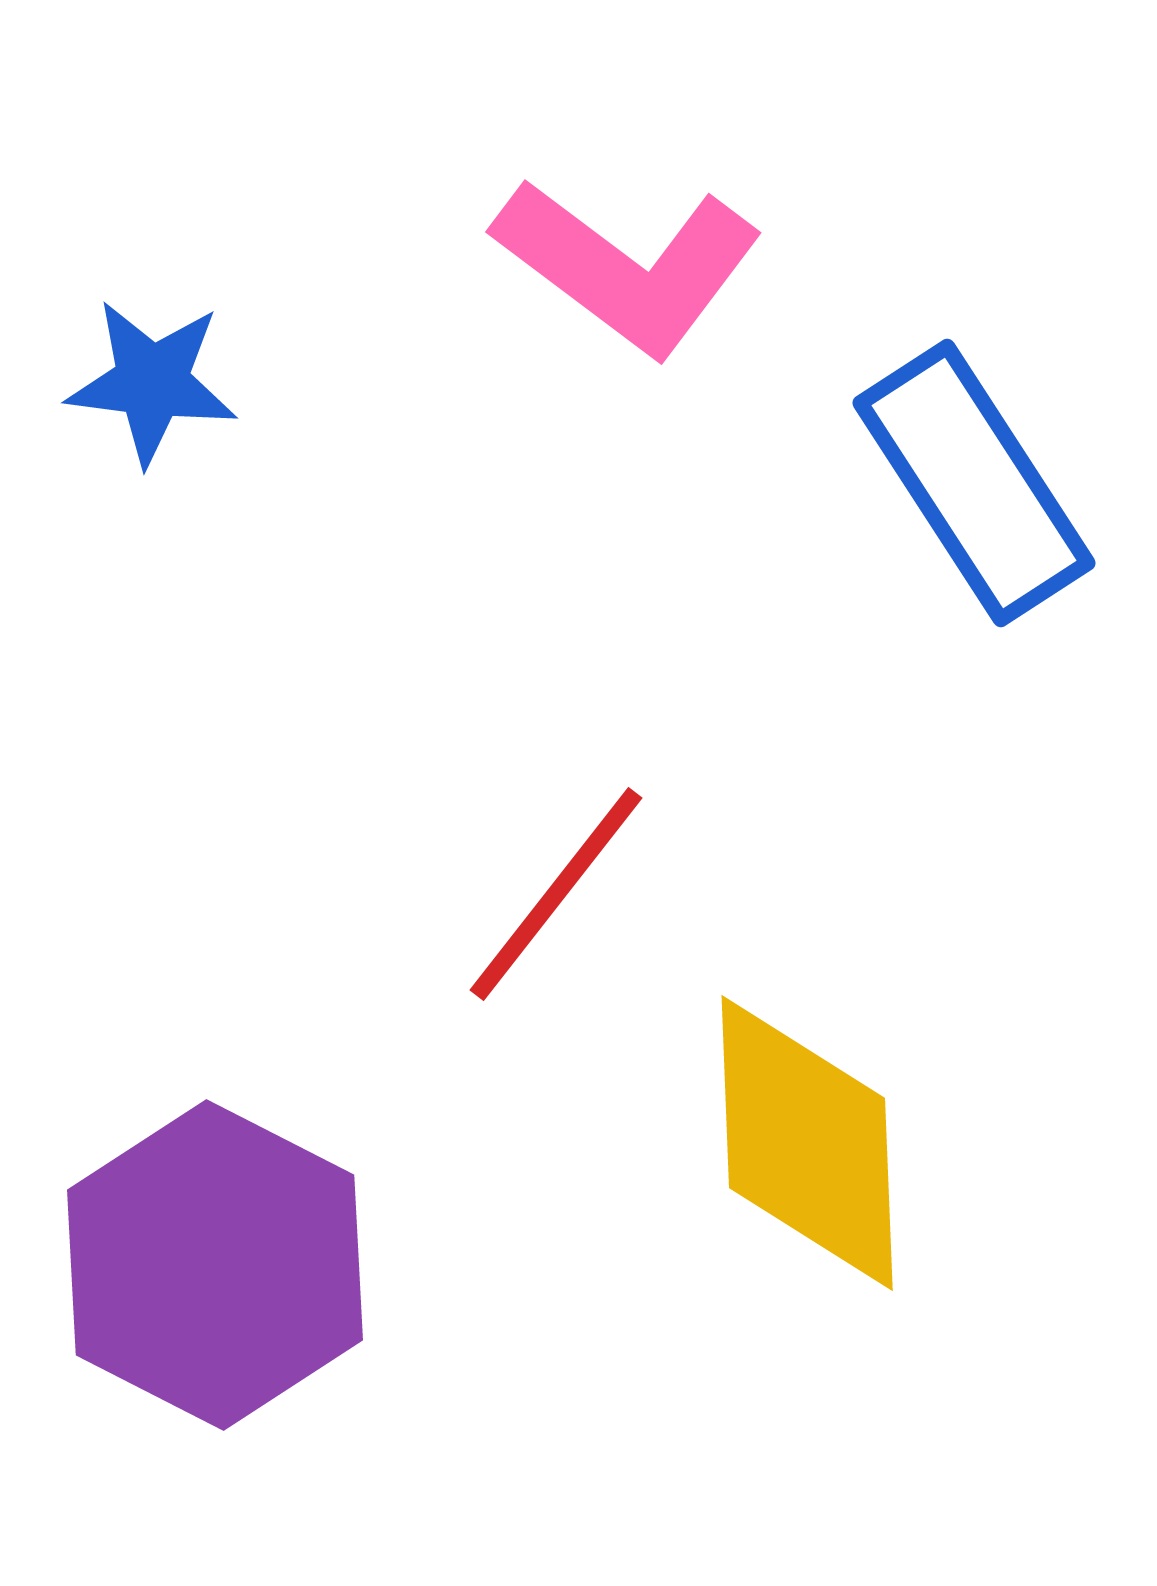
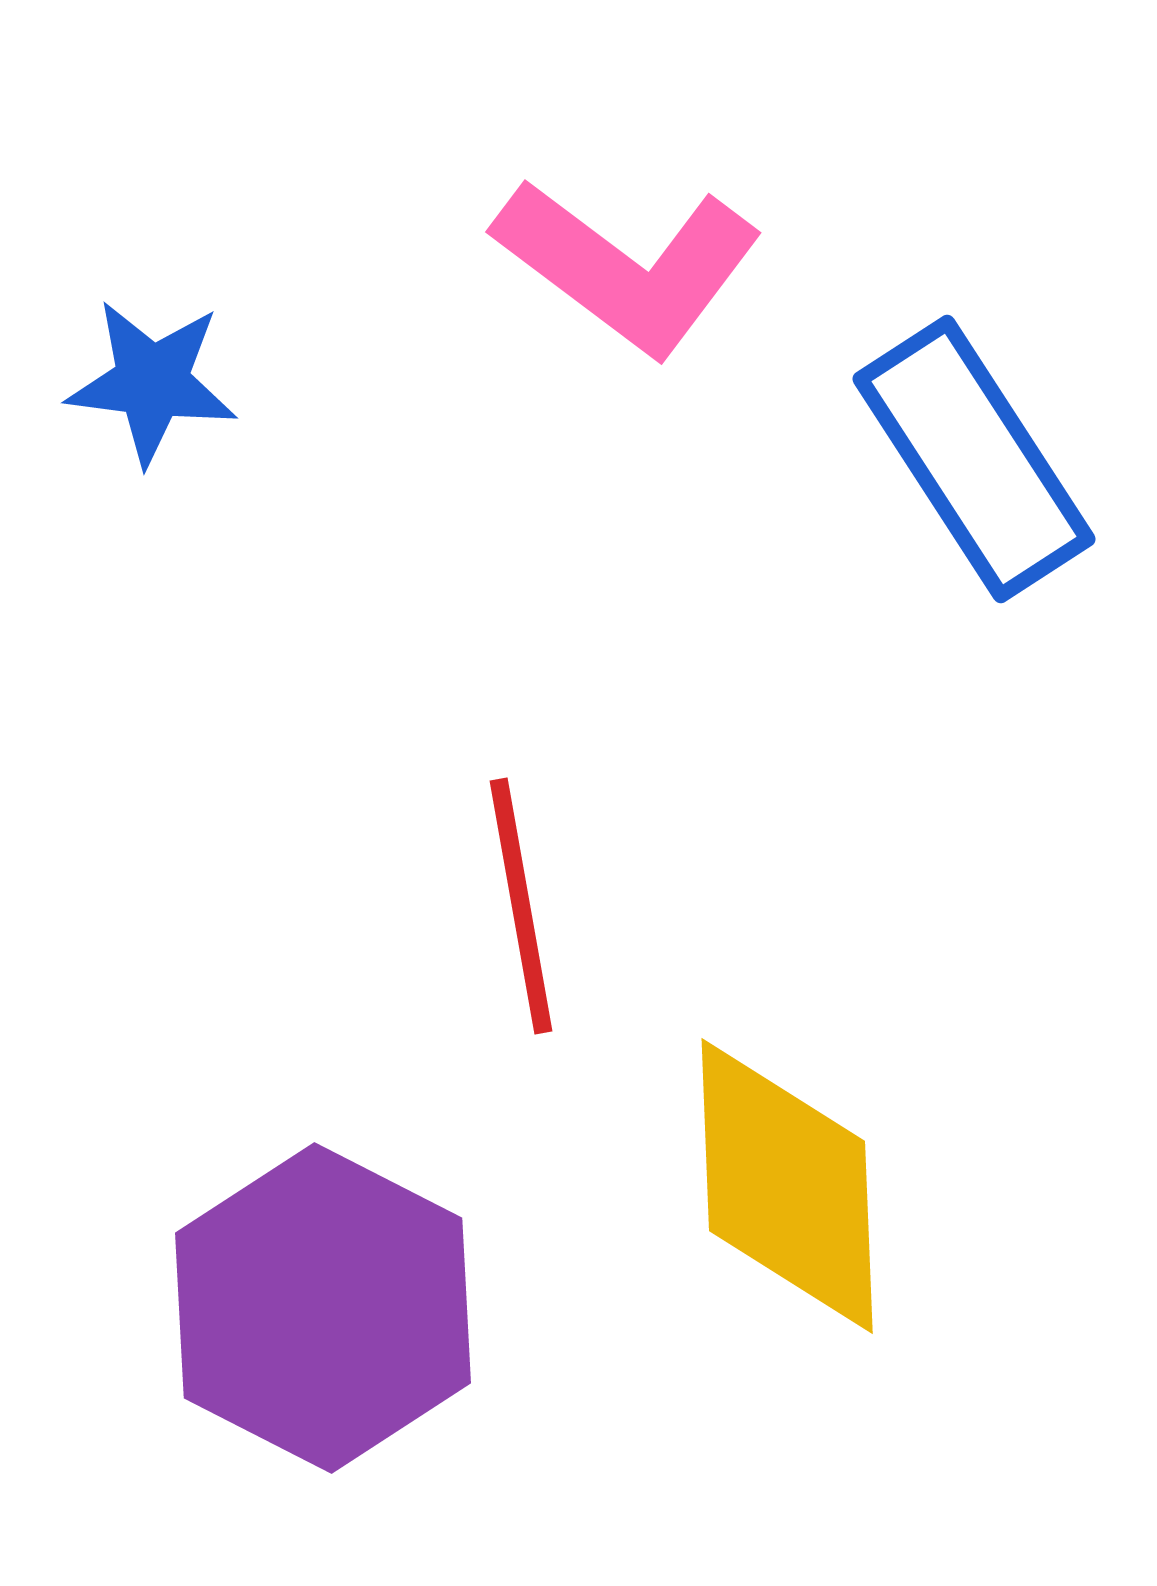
blue rectangle: moved 24 px up
red line: moved 35 px left, 12 px down; rotated 48 degrees counterclockwise
yellow diamond: moved 20 px left, 43 px down
purple hexagon: moved 108 px right, 43 px down
